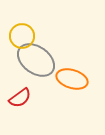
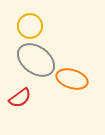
yellow circle: moved 8 px right, 10 px up
